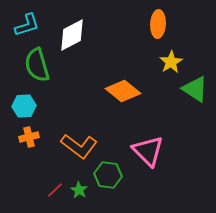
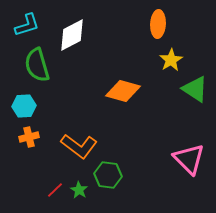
yellow star: moved 2 px up
orange diamond: rotated 24 degrees counterclockwise
pink triangle: moved 41 px right, 8 px down
